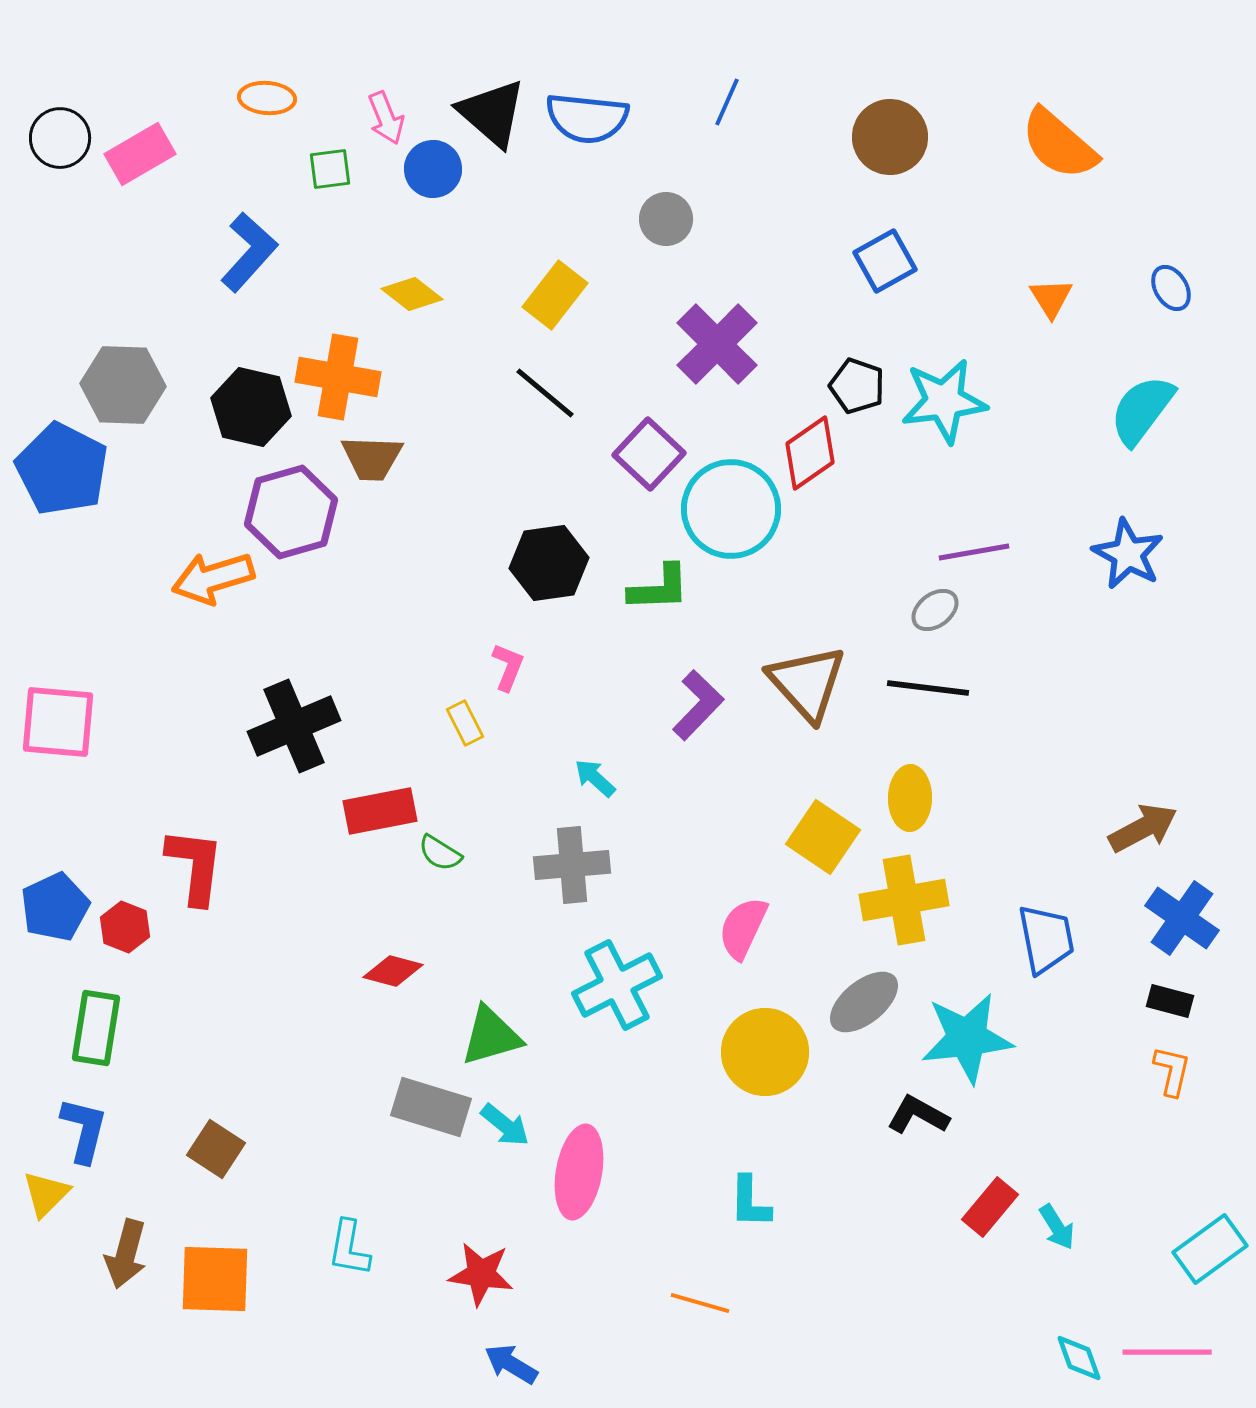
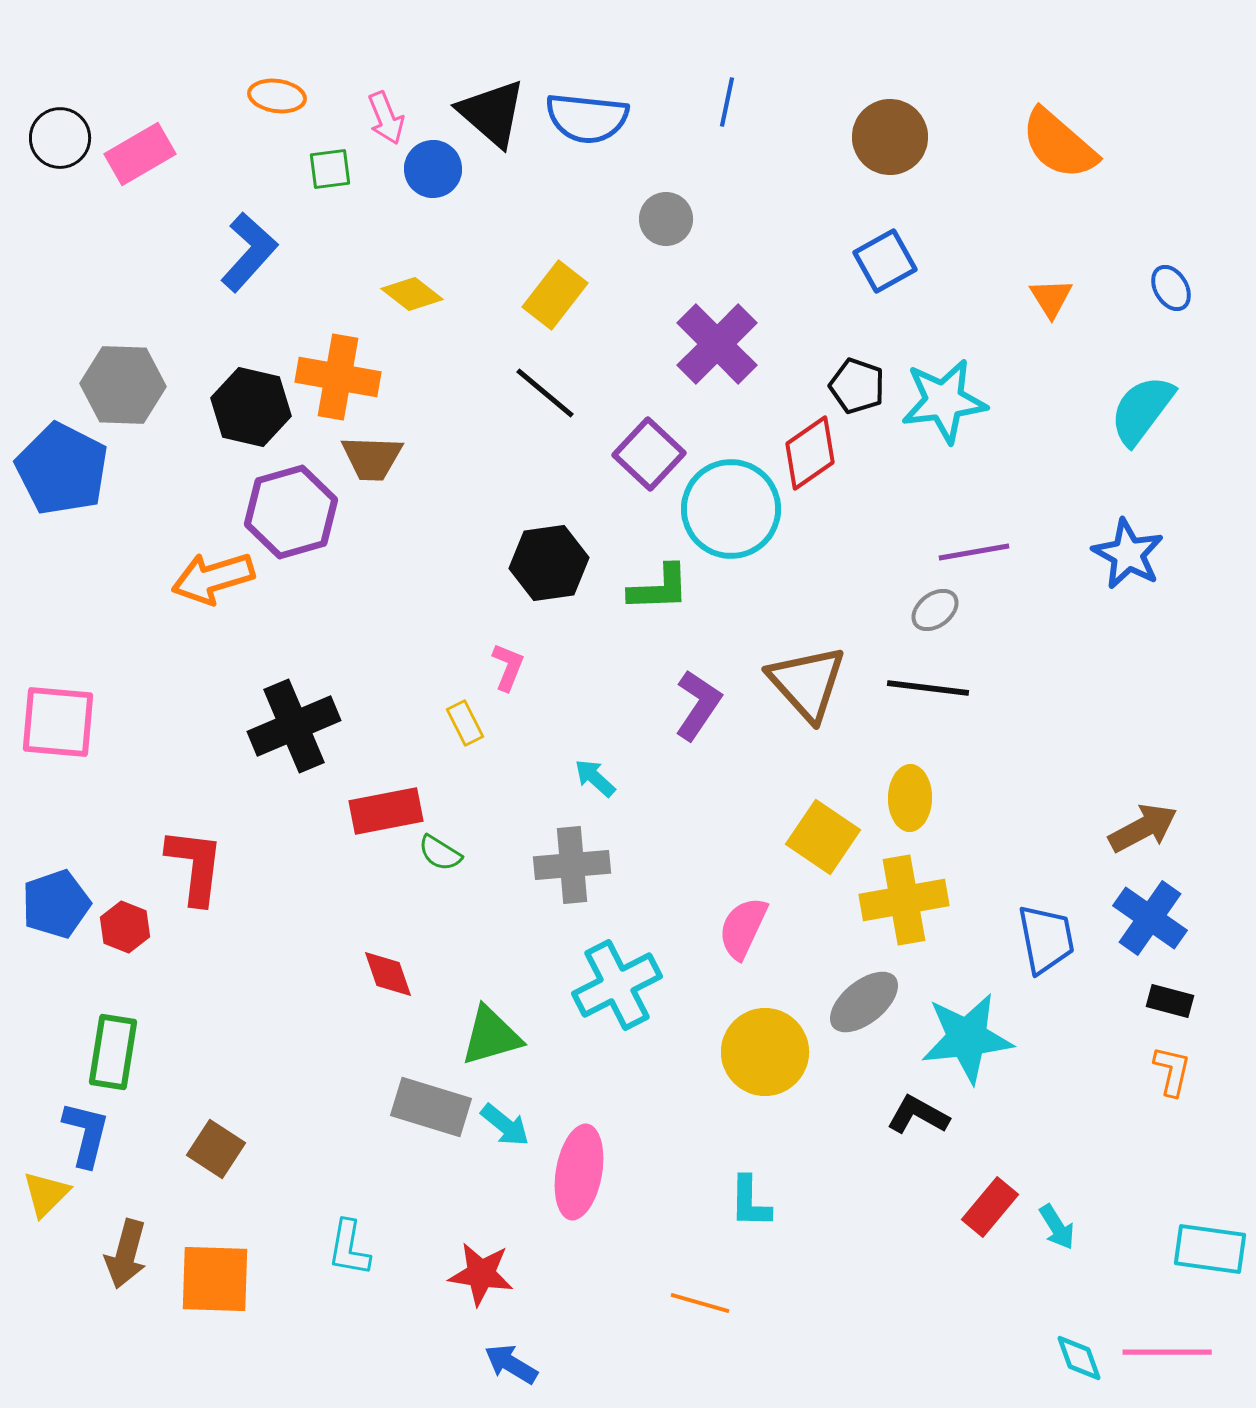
orange ellipse at (267, 98): moved 10 px right, 2 px up; rotated 4 degrees clockwise
blue line at (727, 102): rotated 12 degrees counterclockwise
purple L-shape at (698, 705): rotated 10 degrees counterclockwise
red rectangle at (380, 811): moved 6 px right
blue pentagon at (55, 907): moved 1 px right, 3 px up; rotated 6 degrees clockwise
blue cross at (1182, 918): moved 32 px left
red diamond at (393, 971): moved 5 px left, 3 px down; rotated 56 degrees clockwise
green rectangle at (96, 1028): moved 17 px right, 24 px down
blue L-shape at (84, 1130): moved 2 px right, 4 px down
cyan rectangle at (1210, 1249): rotated 44 degrees clockwise
